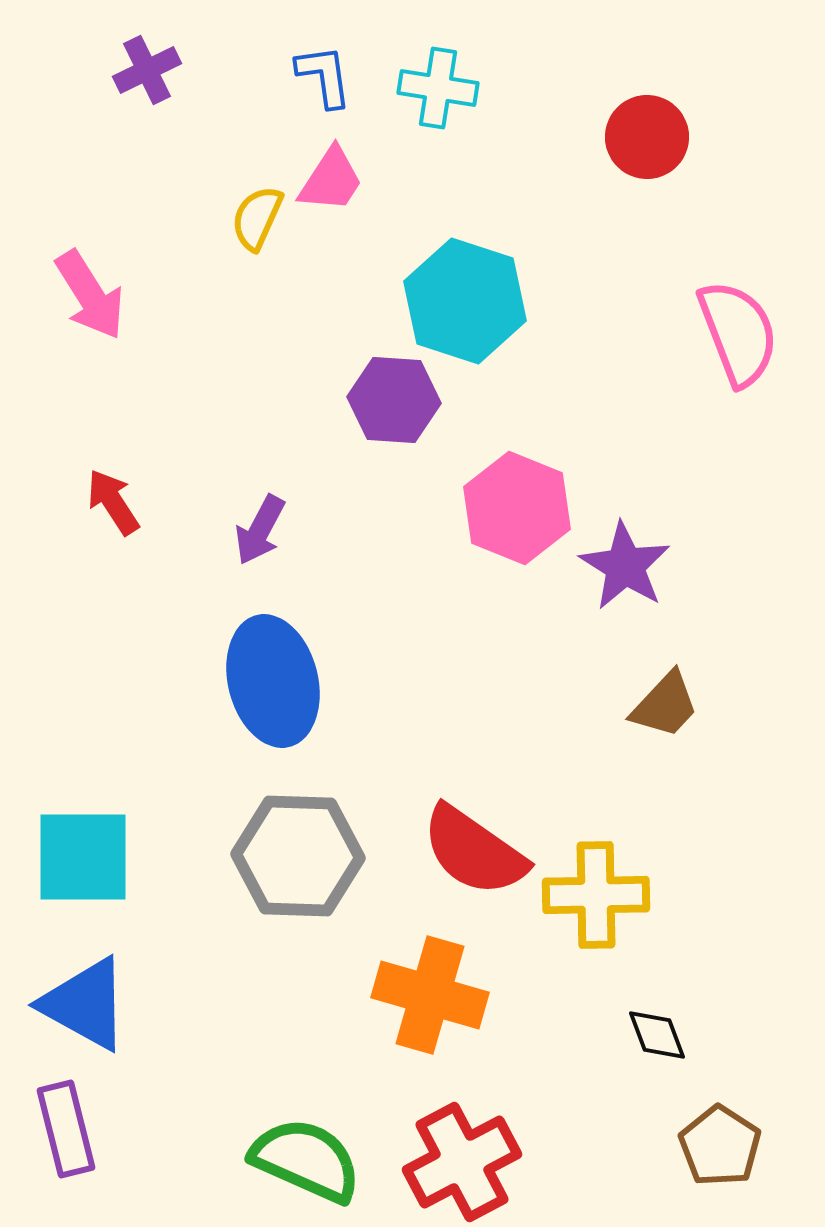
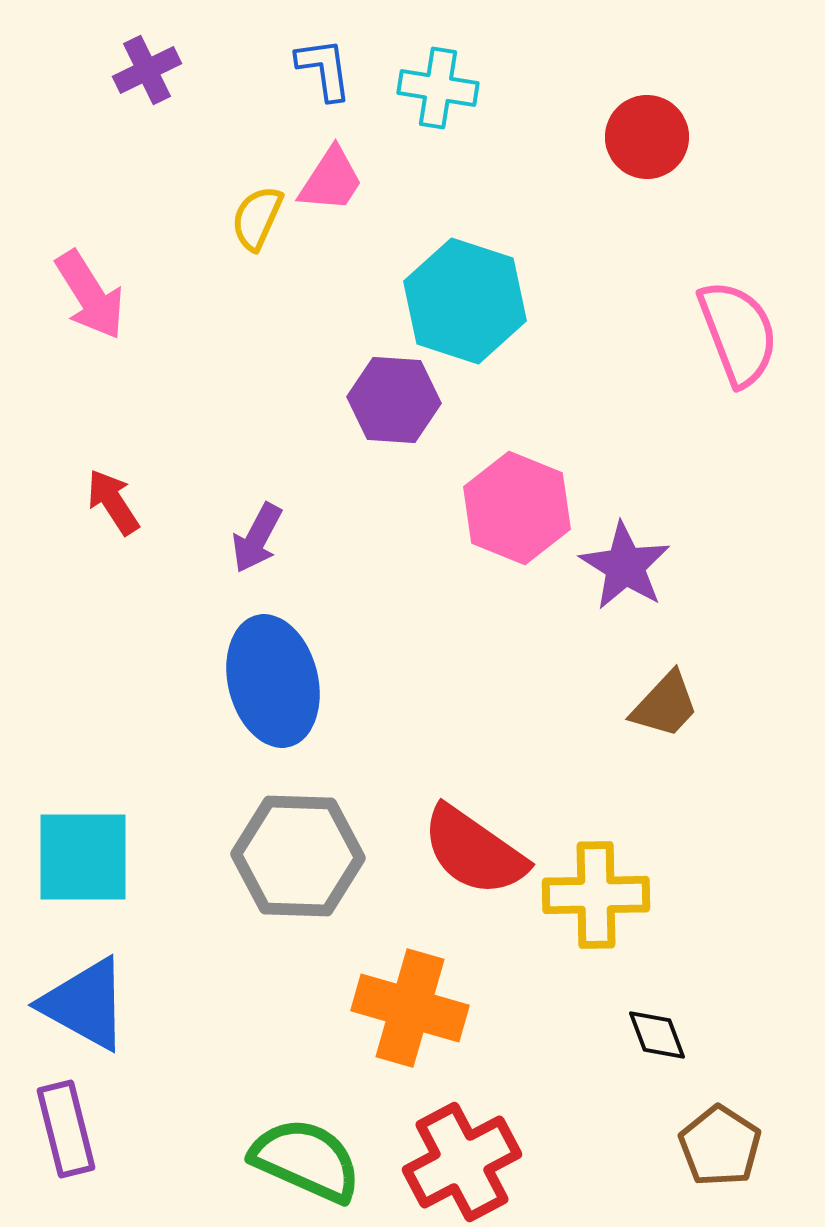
blue L-shape: moved 7 px up
purple arrow: moved 3 px left, 8 px down
orange cross: moved 20 px left, 13 px down
